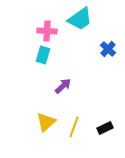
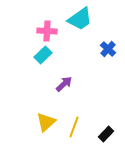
cyan rectangle: rotated 30 degrees clockwise
purple arrow: moved 1 px right, 2 px up
black rectangle: moved 1 px right, 6 px down; rotated 21 degrees counterclockwise
